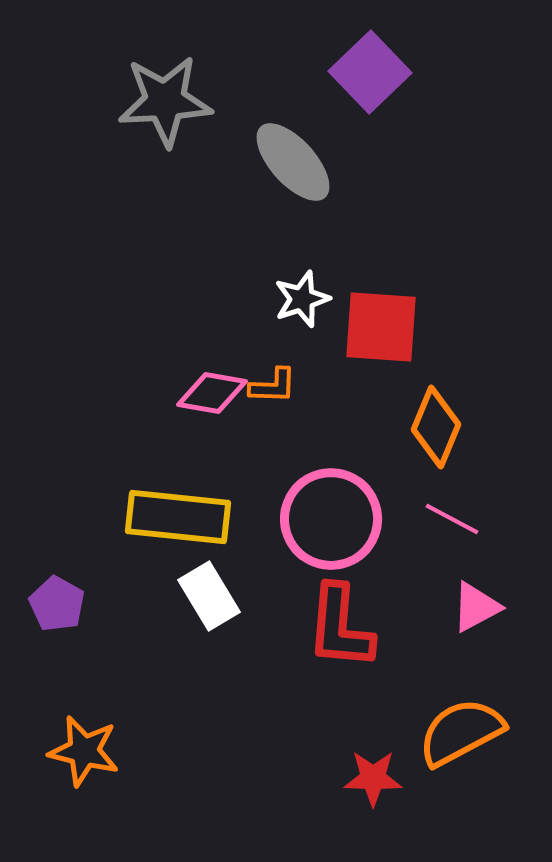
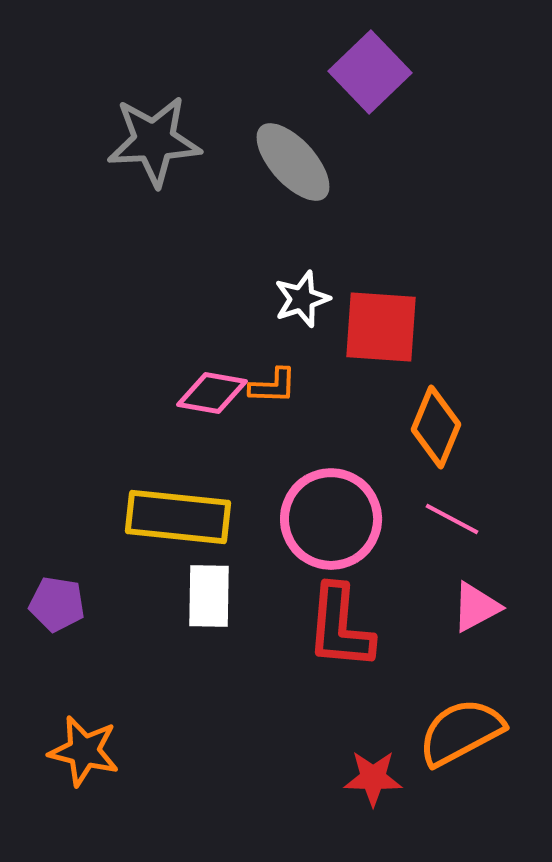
gray star: moved 11 px left, 40 px down
white rectangle: rotated 32 degrees clockwise
purple pentagon: rotated 20 degrees counterclockwise
